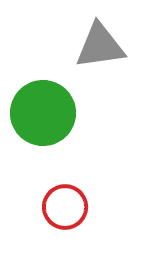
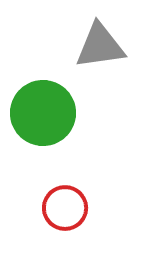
red circle: moved 1 px down
